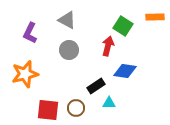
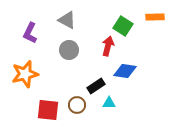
brown circle: moved 1 px right, 3 px up
